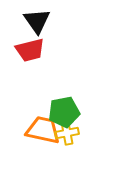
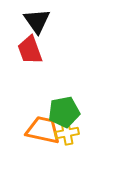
red trapezoid: rotated 84 degrees clockwise
